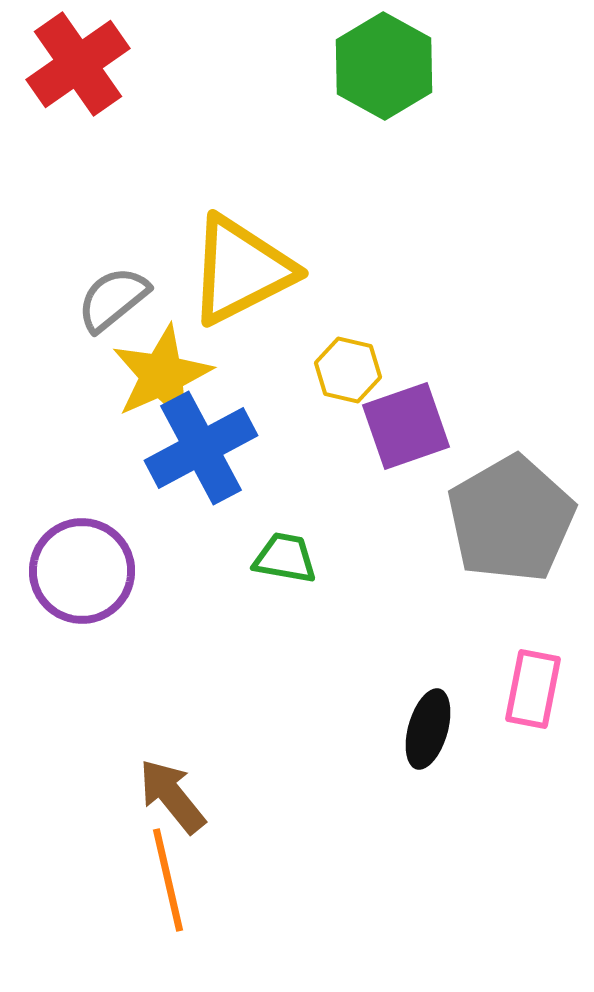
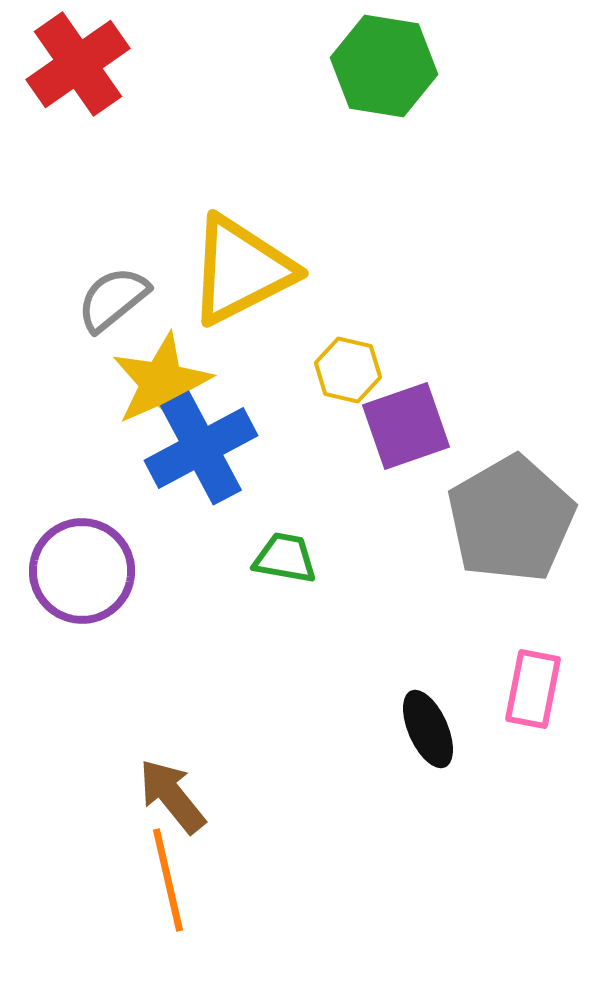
green hexagon: rotated 20 degrees counterclockwise
yellow star: moved 8 px down
black ellipse: rotated 40 degrees counterclockwise
